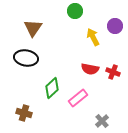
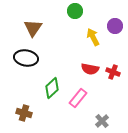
pink rectangle: rotated 12 degrees counterclockwise
